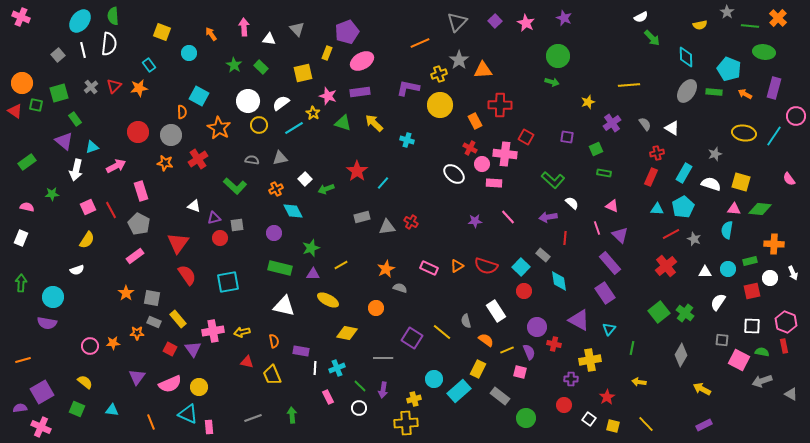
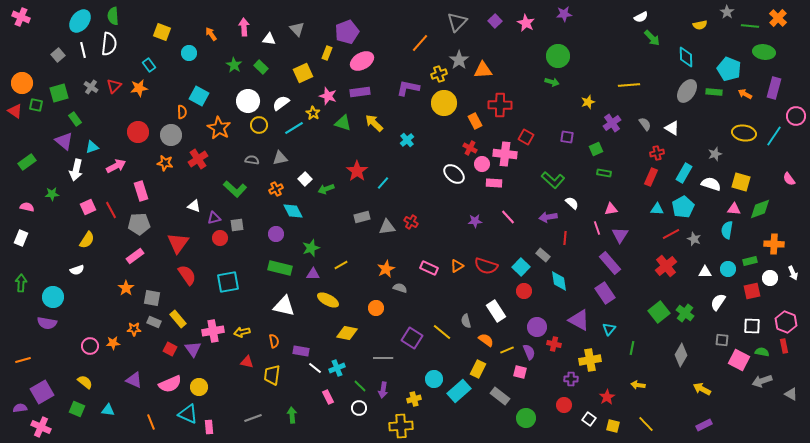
purple star at (564, 18): moved 4 px up; rotated 28 degrees counterclockwise
orange line at (420, 43): rotated 24 degrees counterclockwise
yellow square at (303, 73): rotated 12 degrees counterclockwise
gray cross at (91, 87): rotated 16 degrees counterclockwise
yellow circle at (440, 105): moved 4 px right, 2 px up
cyan cross at (407, 140): rotated 32 degrees clockwise
green L-shape at (235, 186): moved 3 px down
pink triangle at (612, 206): moved 1 px left, 3 px down; rotated 32 degrees counterclockwise
green diamond at (760, 209): rotated 25 degrees counterclockwise
gray pentagon at (139, 224): rotated 30 degrees counterclockwise
purple circle at (274, 233): moved 2 px right, 1 px down
purple triangle at (620, 235): rotated 18 degrees clockwise
orange star at (126, 293): moved 5 px up
orange star at (137, 333): moved 3 px left, 4 px up
white line at (315, 368): rotated 56 degrees counterclockwise
yellow trapezoid at (272, 375): rotated 30 degrees clockwise
purple triangle at (137, 377): moved 3 px left, 3 px down; rotated 42 degrees counterclockwise
yellow arrow at (639, 382): moved 1 px left, 3 px down
cyan triangle at (112, 410): moved 4 px left
yellow cross at (406, 423): moved 5 px left, 3 px down
